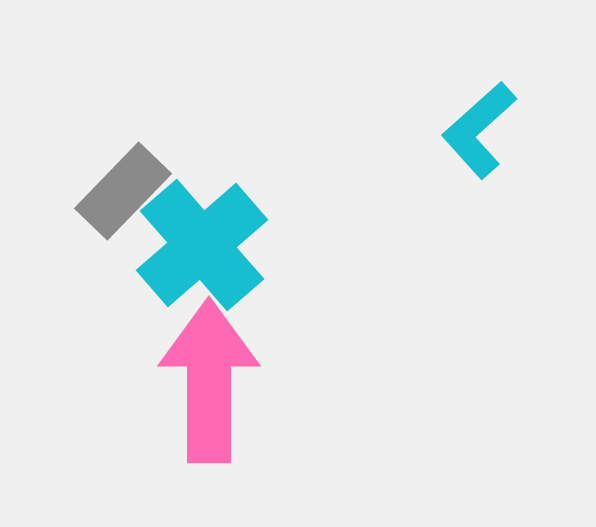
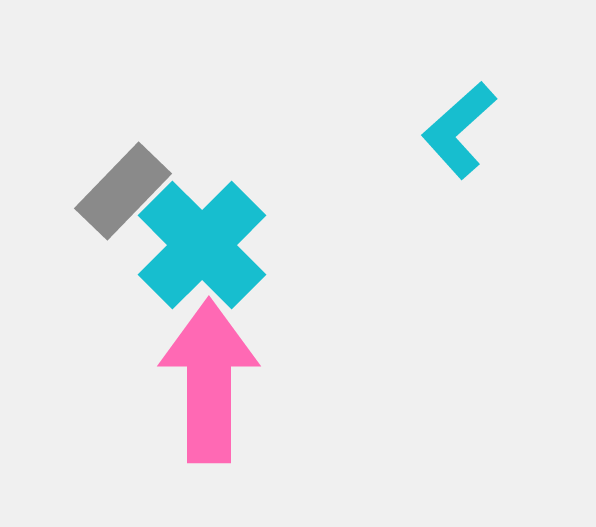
cyan L-shape: moved 20 px left
cyan cross: rotated 4 degrees counterclockwise
